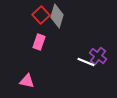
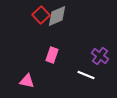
gray diamond: rotated 50 degrees clockwise
pink rectangle: moved 13 px right, 13 px down
purple cross: moved 2 px right
white line: moved 13 px down
